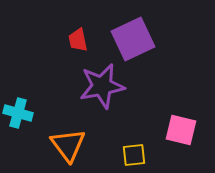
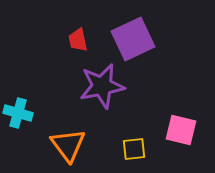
yellow square: moved 6 px up
